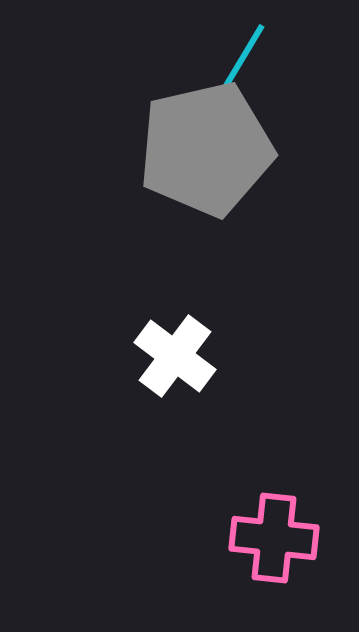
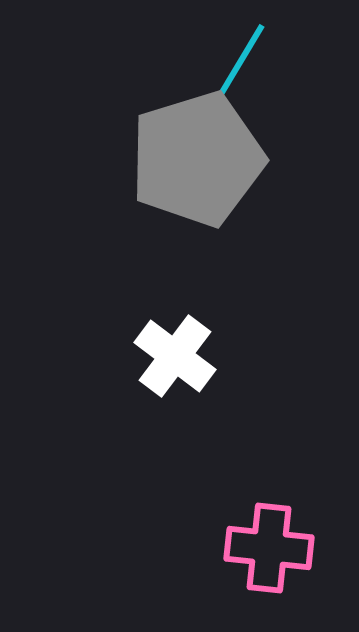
gray pentagon: moved 9 px left, 10 px down; rotated 4 degrees counterclockwise
pink cross: moved 5 px left, 10 px down
